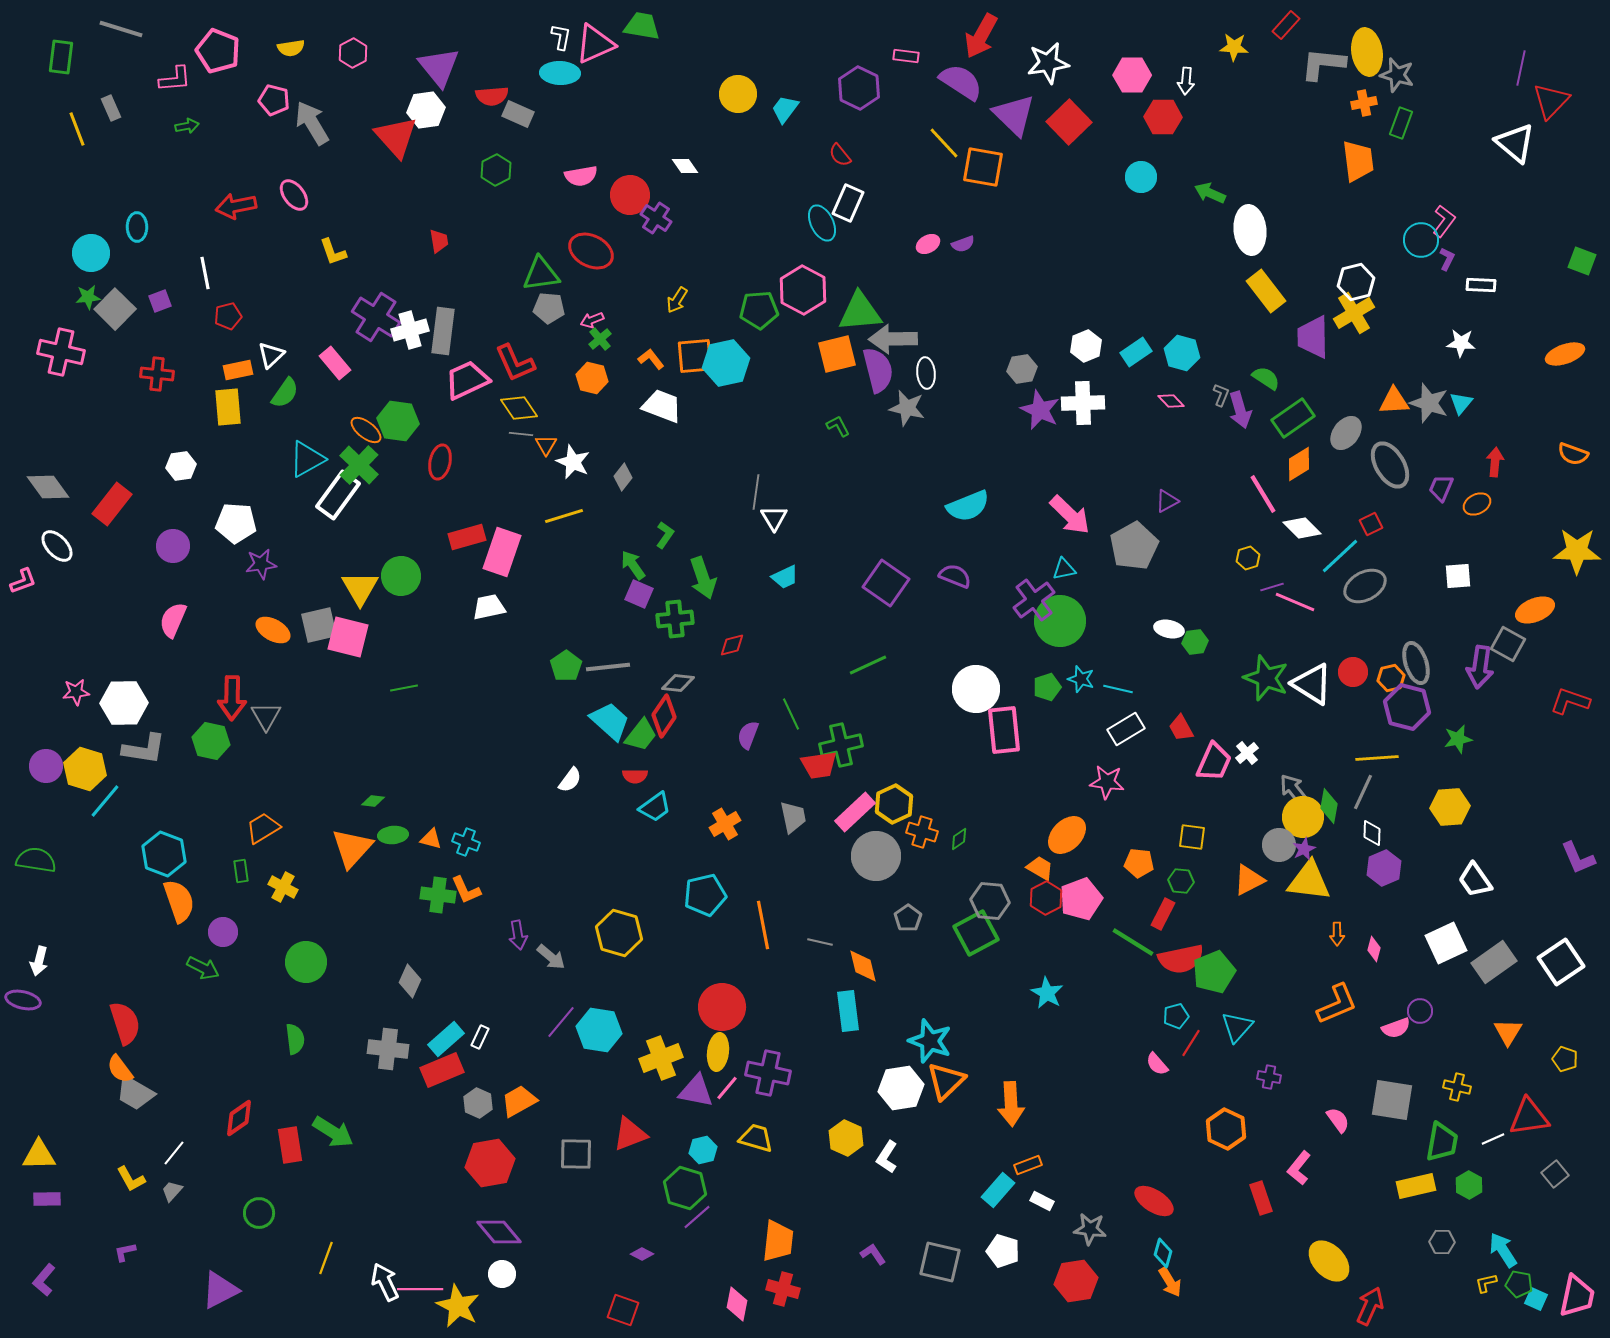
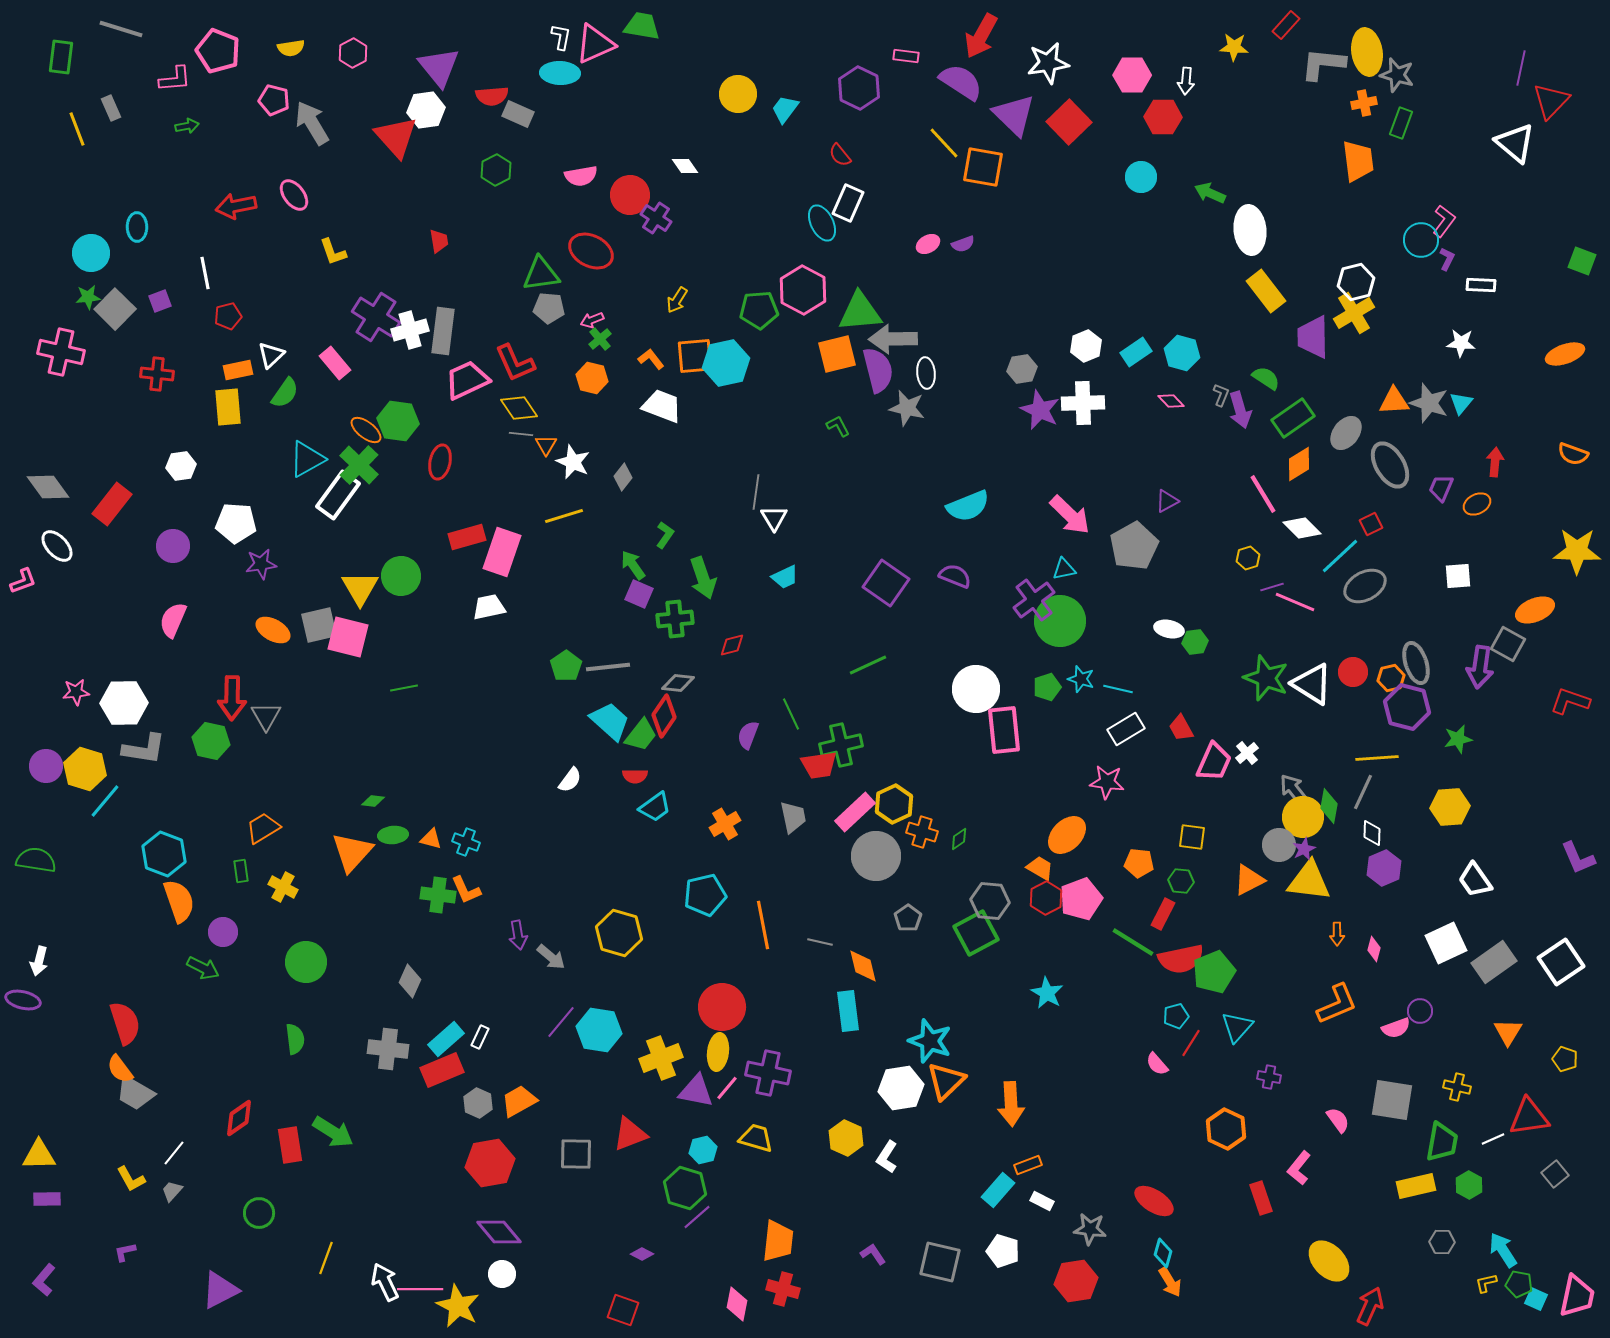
orange triangle at (352, 848): moved 4 px down
